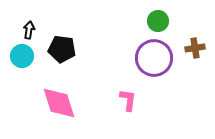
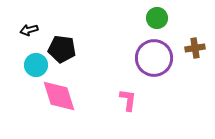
green circle: moved 1 px left, 3 px up
black arrow: rotated 114 degrees counterclockwise
cyan circle: moved 14 px right, 9 px down
pink diamond: moved 7 px up
